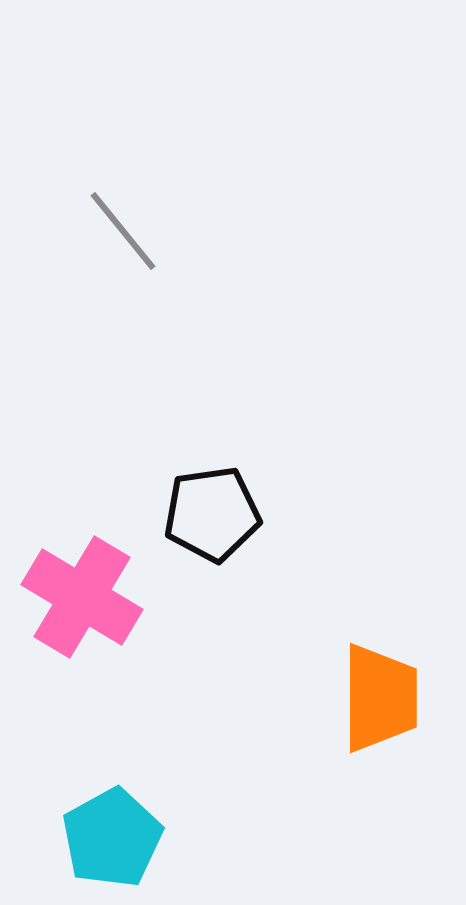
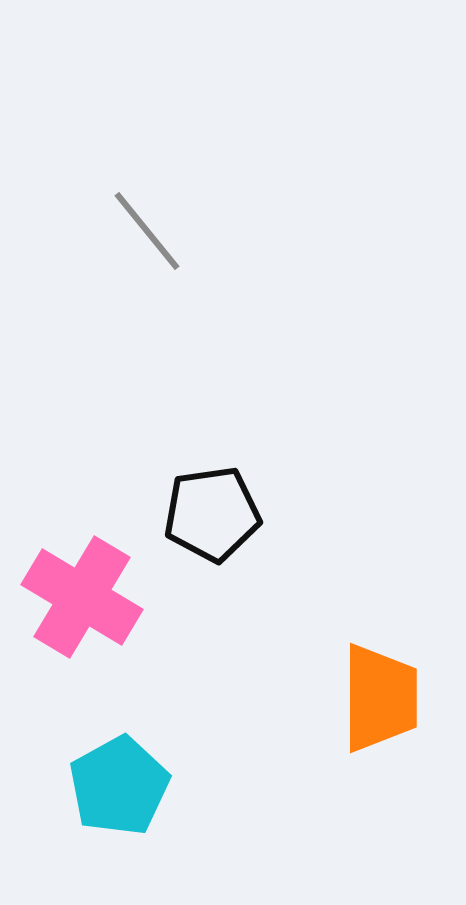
gray line: moved 24 px right
cyan pentagon: moved 7 px right, 52 px up
